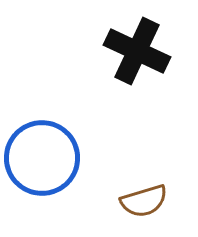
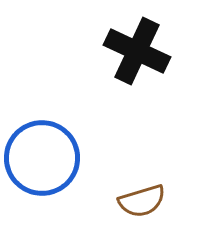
brown semicircle: moved 2 px left
